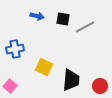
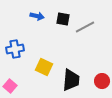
red circle: moved 2 px right, 5 px up
